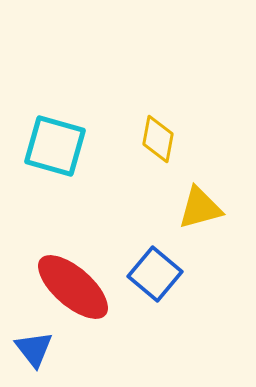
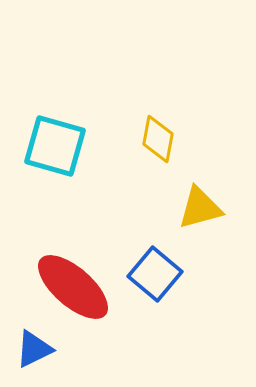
blue triangle: rotated 42 degrees clockwise
